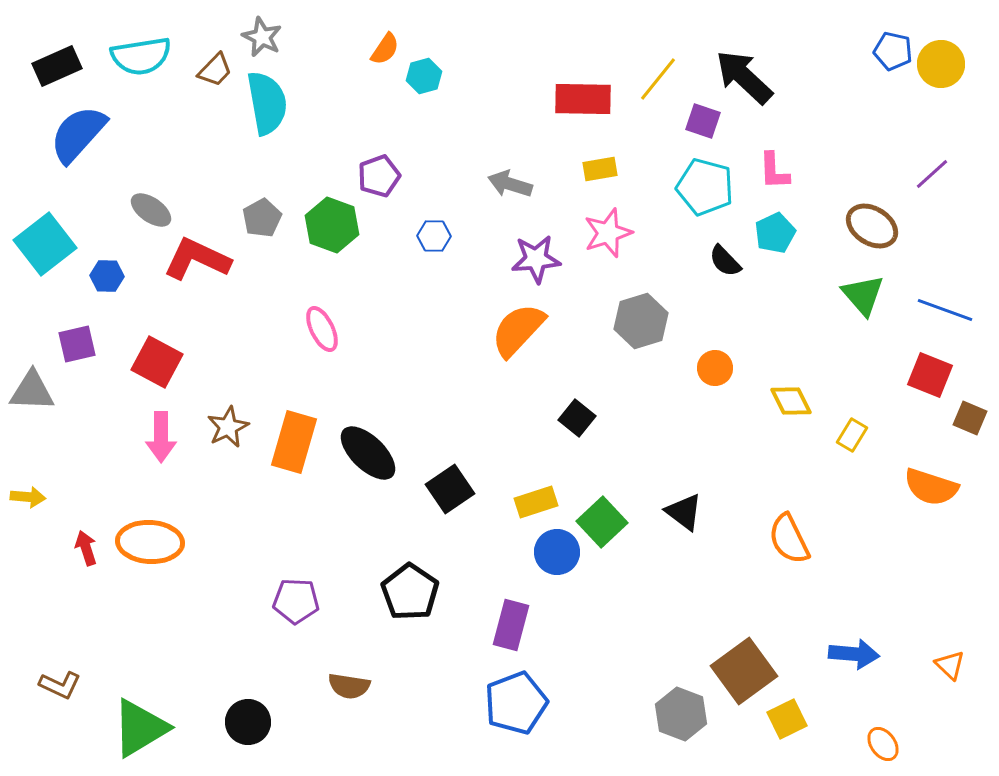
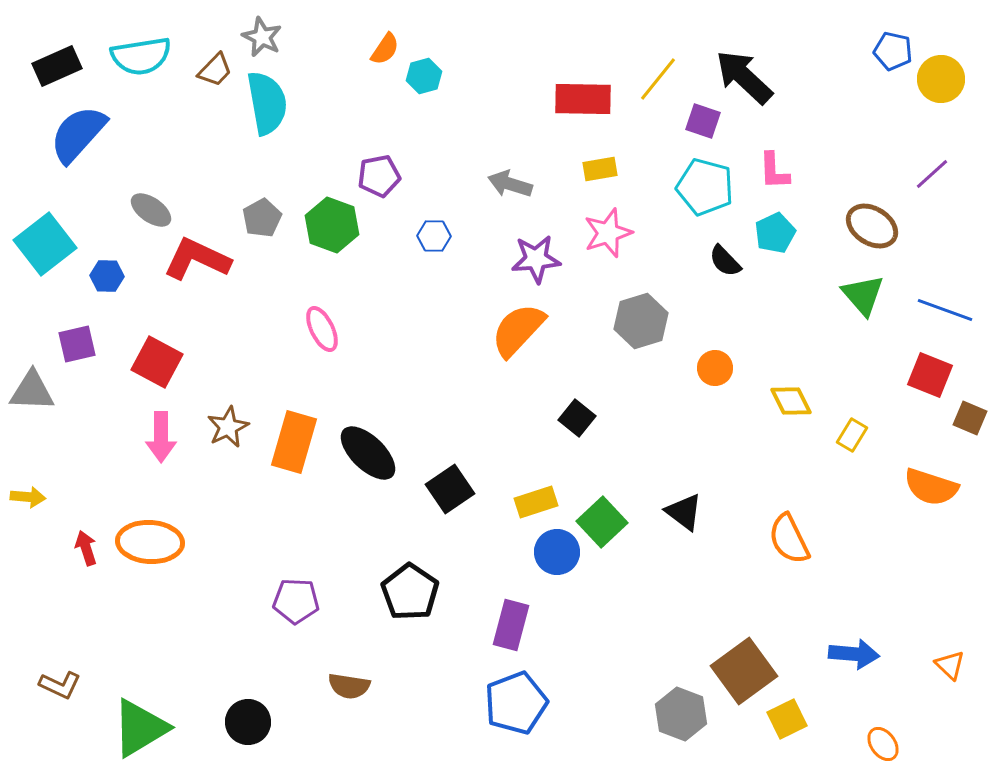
yellow circle at (941, 64): moved 15 px down
purple pentagon at (379, 176): rotated 9 degrees clockwise
